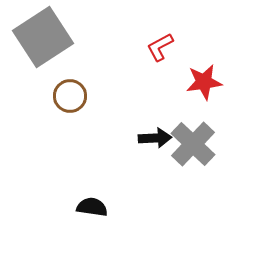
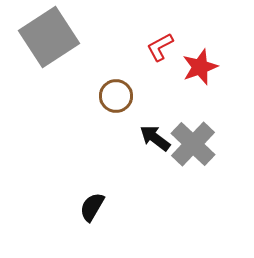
gray square: moved 6 px right
red star: moved 4 px left, 15 px up; rotated 12 degrees counterclockwise
brown circle: moved 46 px right
black arrow: rotated 140 degrees counterclockwise
black semicircle: rotated 68 degrees counterclockwise
